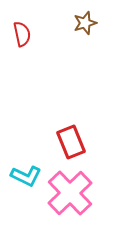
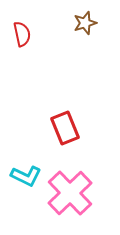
red rectangle: moved 6 px left, 14 px up
